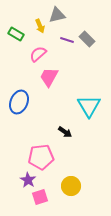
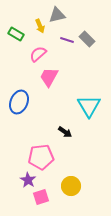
pink square: moved 1 px right
